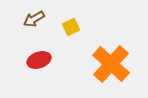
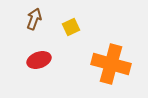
brown arrow: rotated 140 degrees clockwise
orange cross: rotated 27 degrees counterclockwise
